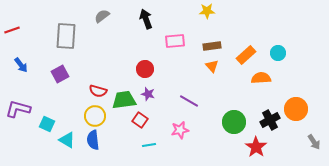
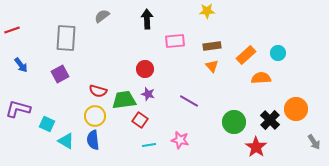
black arrow: moved 1 px right; rotated 18 degrees clockwise
gray rectangle: moved 2 px down
black cross: rotated 18 degrees counterclockwise
pink star: moved 10 px down; rotated 24 degrees clockwise
cyan triangle: moved 1 px left, 1 px down
